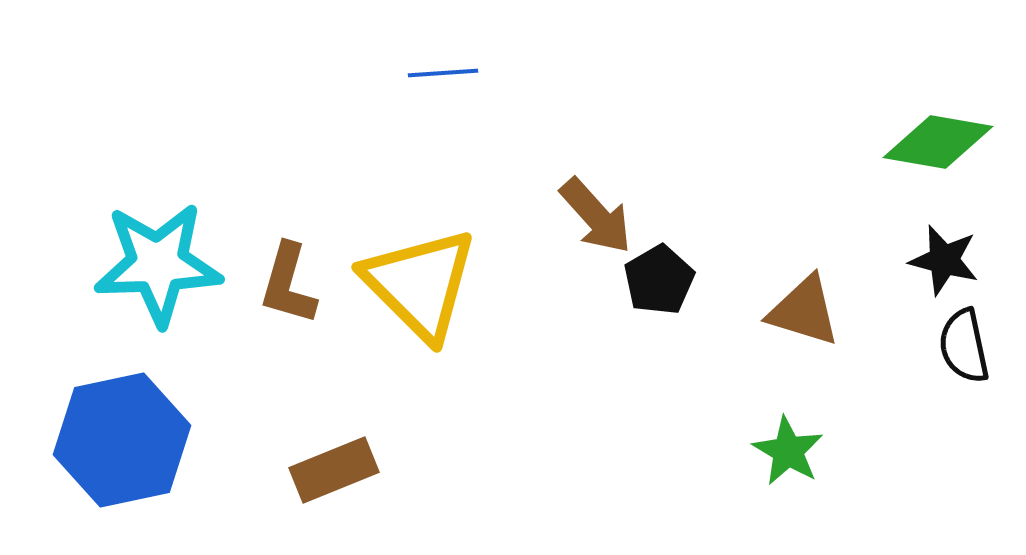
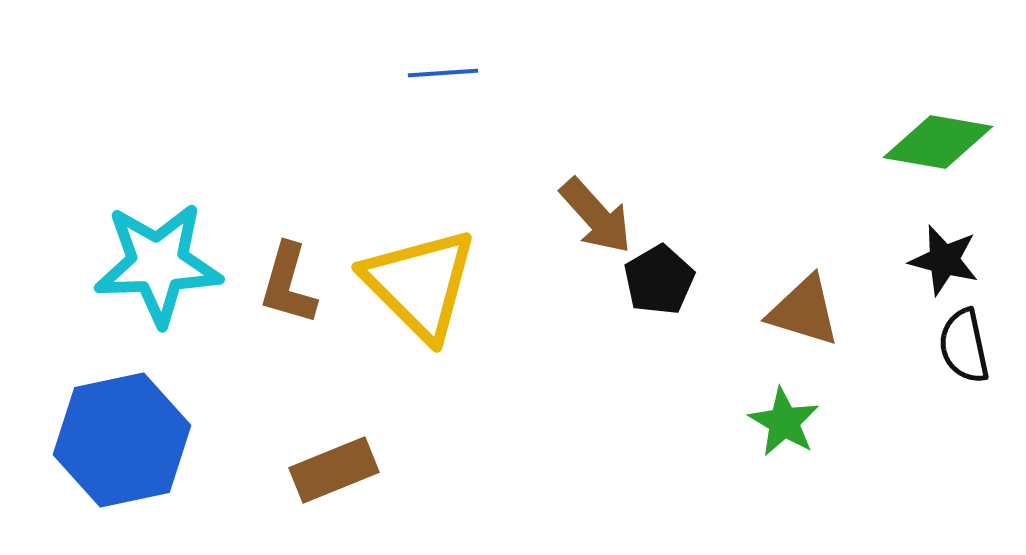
green star: moved 4 px left, 29 px up
